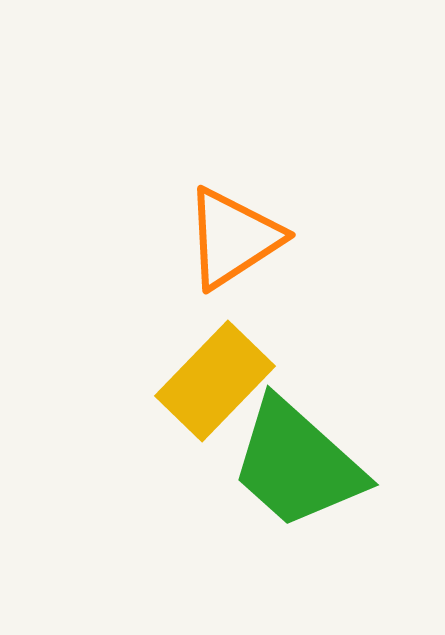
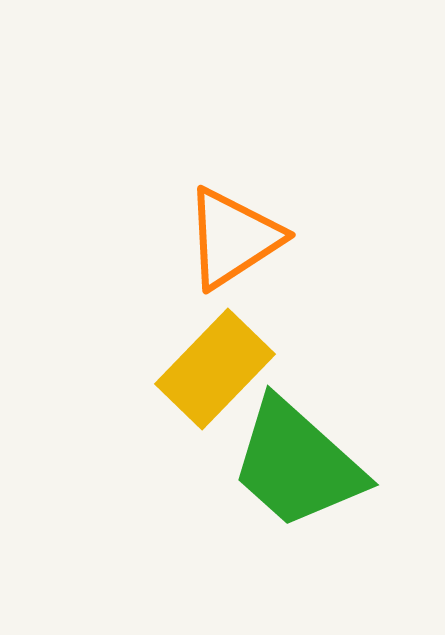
yellow rectangle: moved 12 px up
